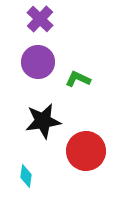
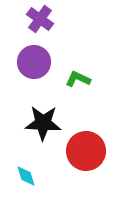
purple cross: rotated 8 degrees counterclockwise
purple circle: moved 4 px left
black star: moved 2 px down; rotated 12 degrees clockwise
cyan diamond: rotated 25 degrees counterclockwise
